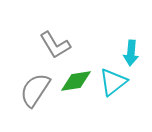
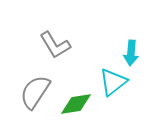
green diamond: moved 23 px down
gray semicircle: moved 2 px down
